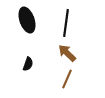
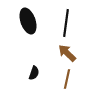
black ellipse: moved 1 px right, 1 px down
black semicircle: moved 6 px right, 9 px down
brown line: rotated 12 degrees counterclockwise
